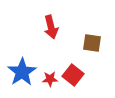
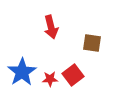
red square: rotated 15 degrees clockwise
